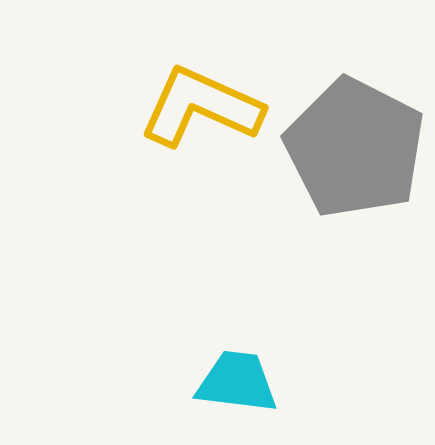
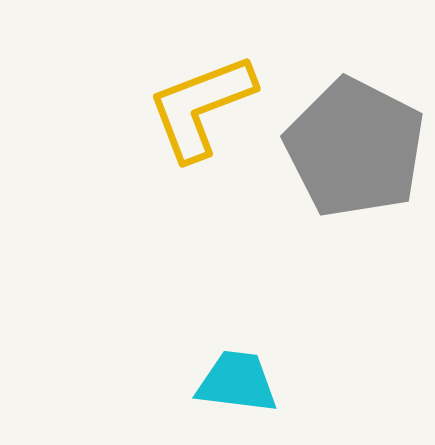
yellow L-shape: rotated 45 degrees counterclockwise
